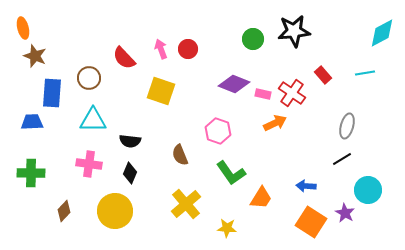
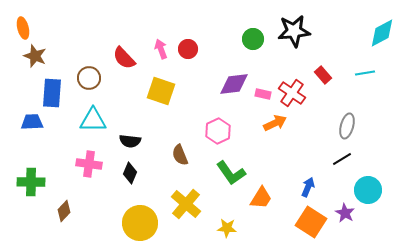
purple diamond: rotated 28 degrees counterclockwise
pink hexagon: rotated 15 degrees clockwise
green cross: moved 9 px down
blue arrow: moved 2 px right, 1 px down; rotated 108 degrees clockwise
yellow cross: rotated 8 degrees counterclockwise
yellow circle: moved 25 px right, 12 px down
